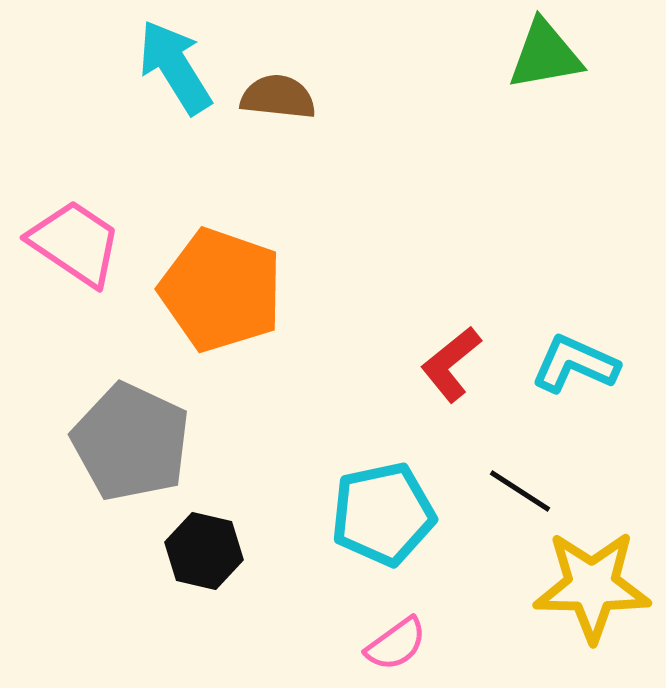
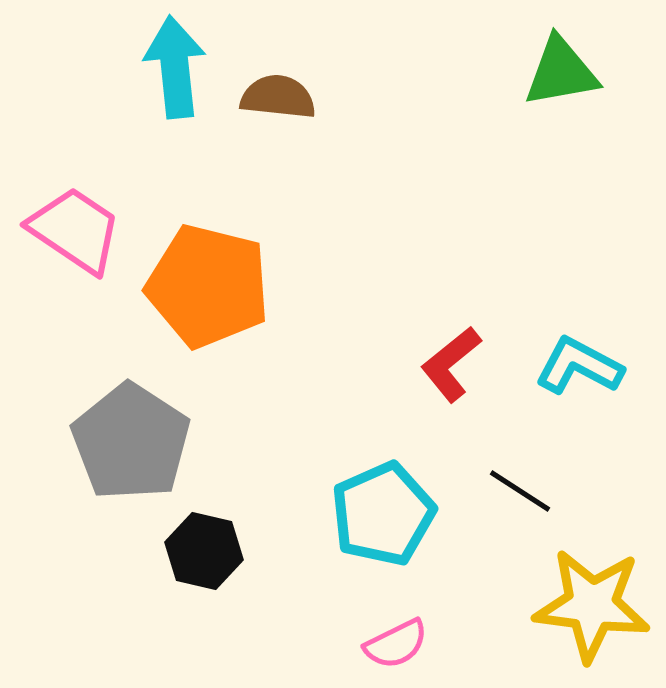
green triangle: moved 16 px right, 17 px down
cyan arrow: rotated 26 degrees clockwise
pink trapezoid: moved 13 px up
orange pentagon: moved 13 px left, 4 px up; rotated 5 degrees counterclockwise
cyan L-shape: moved 4 px right, 2 px down; rotated 4 degrees clockwise
gray pentagon: rotated 8 degrees clockwise
cyan pentagon: rotated 12 degrees counterclockwise
yellow star: moved 19 px down; rotated 6 degrees clockwise
pink semicircle: rotated 10 degrees clockwise
